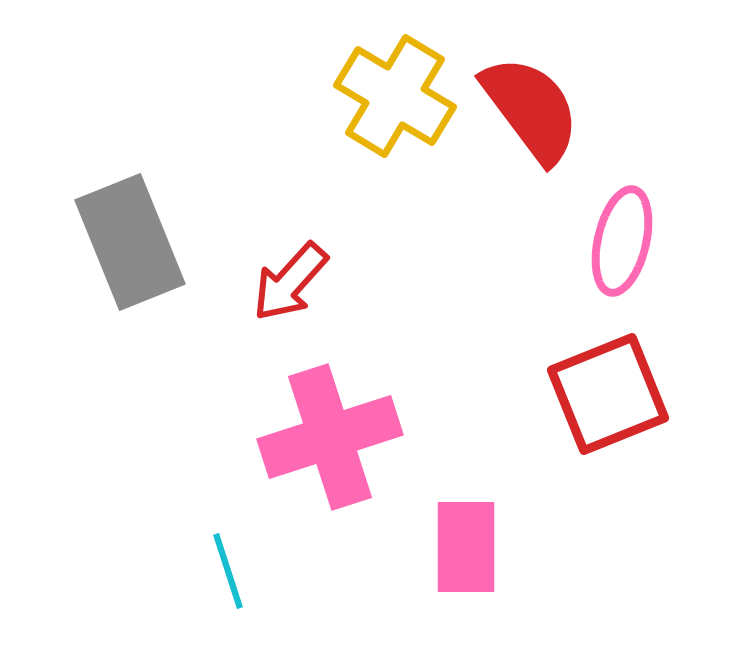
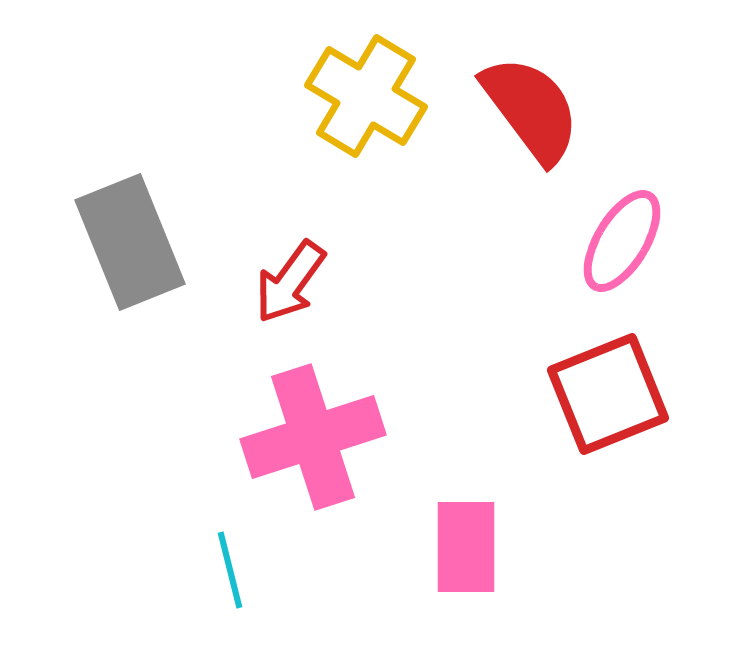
yellow cross: moved 29 px left
pink ellipse: rotated 18 degrees clockwise
red arrow: rotated 6 degrees counterclockwise
pink cross: moved 17 px left
cyan line: moved 2 px right, 1 px up; rotated 4 degrees clockwise
